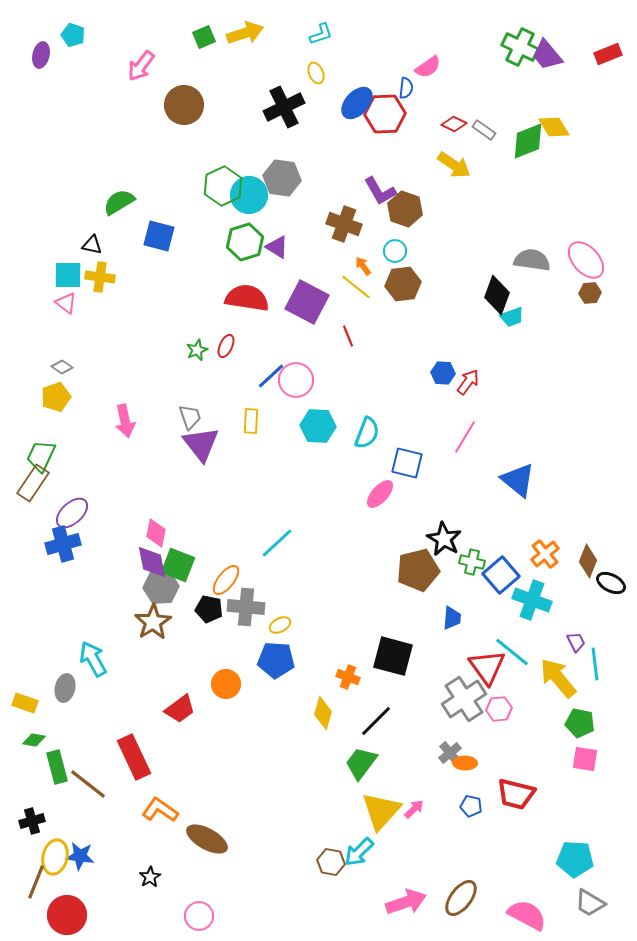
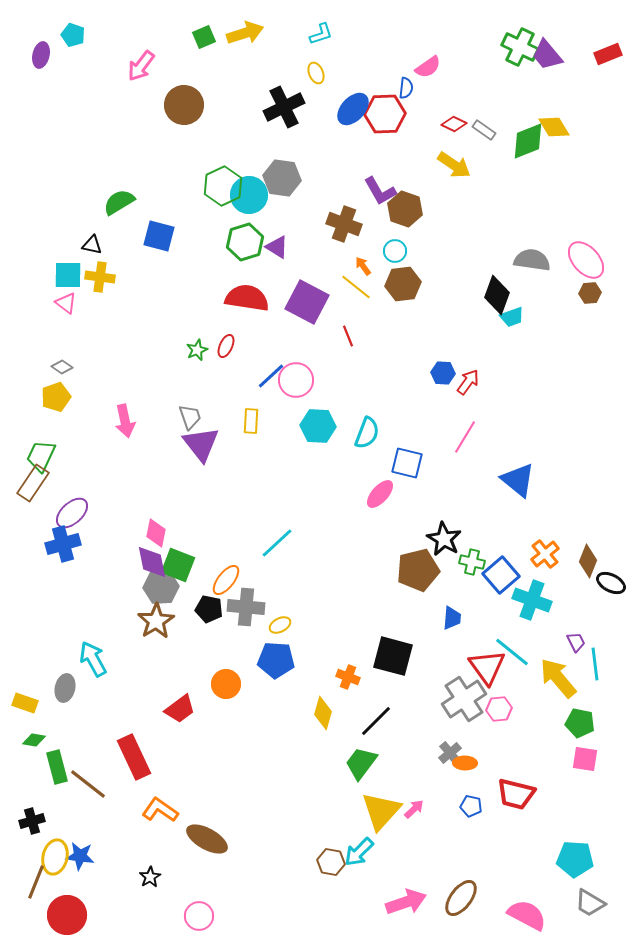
blue ellipse at (357, 103): moved 4 px left, 6 px down
brown star at (153, 622): moved 3 px right, 1 px up
